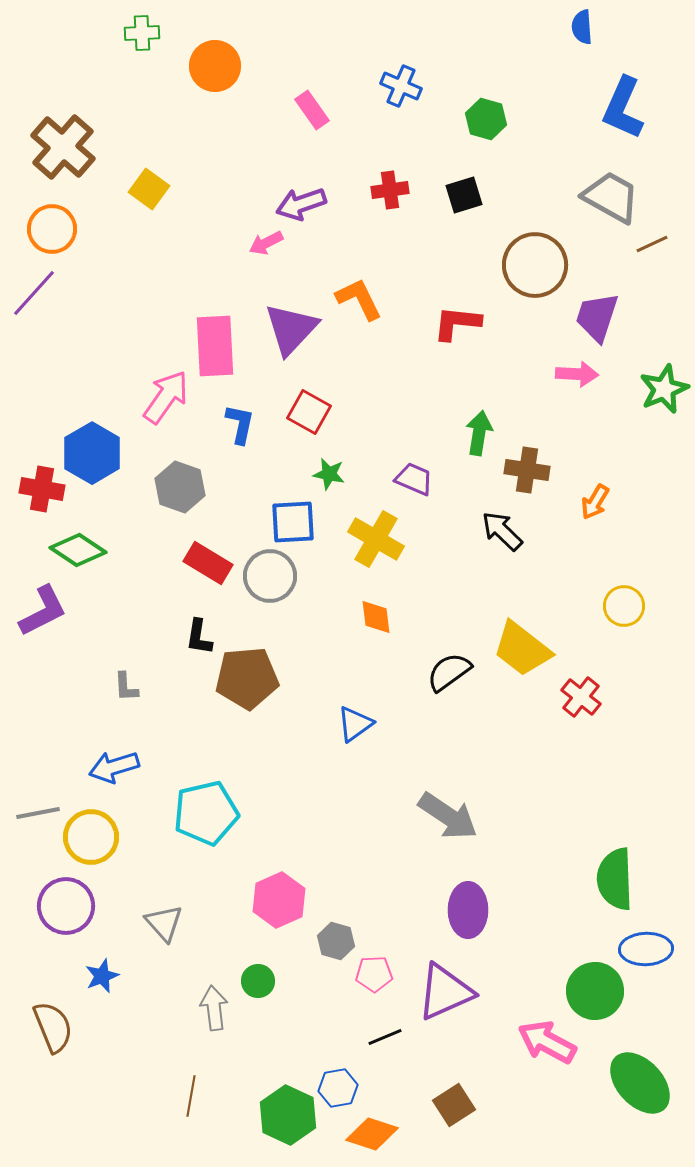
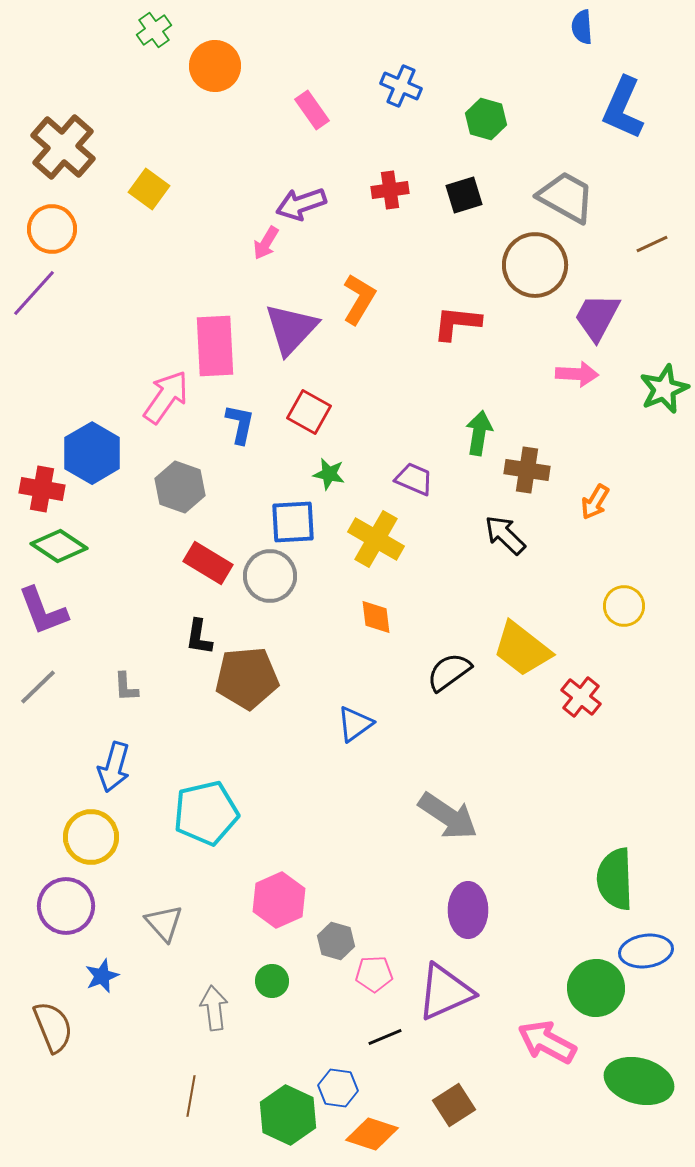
green cross at (142, 33): moved 12 px right, 3 px up; rotated 32 degrees counterclockwise
gray trapezoid at (611, 197): moved 45 px left
pink arrow at (266, 243): rotated 32 degrees counterclockwise
orange L-shape at (359, 299): rotated 57 degrees clockwise
purple trapezoid at (597, 317): rotated 10 degrees clockwise
black arrow at (502, 531): moved 3 px right, 4 px down
green diamond at (78, 550): moved 19 px left, 4 px up
purple L-shape at (43, 611): rotated 96 degrees clockwise
blue arrow at (114, 767): rotated 57 degrees counterclockwise
gray line at (38, 813): moved 126 px up; rotated 33 degrees counterclockwise
blue ellipse at (646, 949): moved 2 px down; rotated 6 degrees counterclockwise
green circle at (258, 981): moved 14 px right
green circle at (595, 991): moved 1 px right, 3 px up
green ellipse at (640, 1083): moved 1 px left, 2 px up; rotated 32 degrees counterclockwise
blue hexagon at (338, 1088): rotated 18 degrees clockwise
